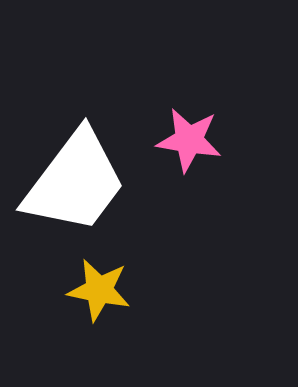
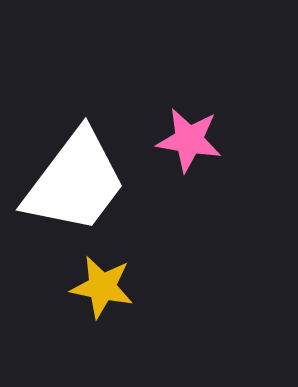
yellow star: moved 3 px right, 3 px up
